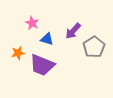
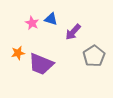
purple arrow: moved 1 px down
blue triangle: moved 4 px right, 20 px up
gray pentagon: moved 9 px down
purple trapezoid: moved 1 px left, 1 px up
